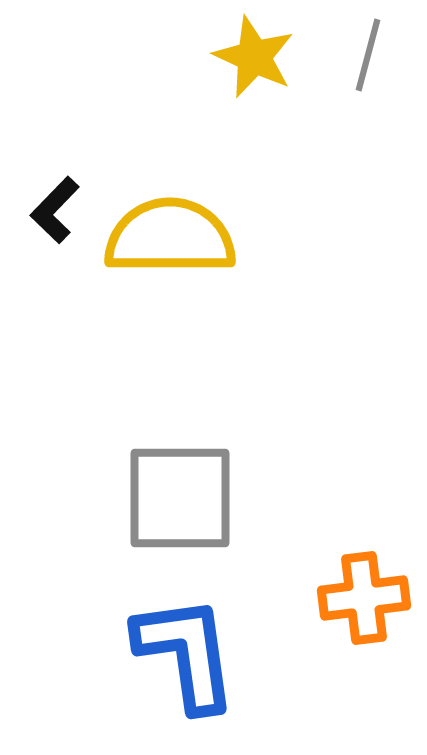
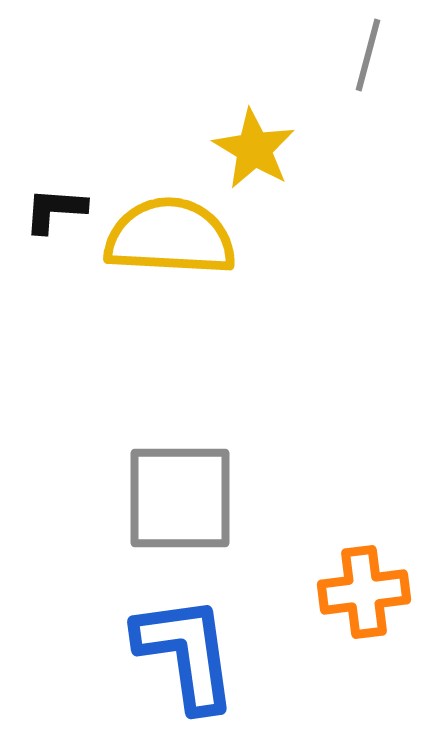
yellow star: moved 92 px down; rotated 6 degrees clockwise
black L-shape: rotated 50 degrees clockwise
yellow semicircle: rotated 3 degrees clockwise
orange cross: moved 6 px up
